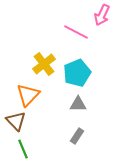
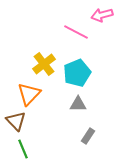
pink arrow: rotated 50 degrees clockwise
orange triangle: moved 1 px right, 1 px up
gray rectangle: moved 11 px right
